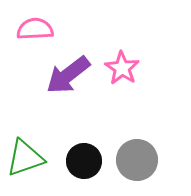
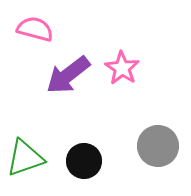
pink semicircle: rotated 18 degrees clockwise
gray circle: moved 21 px right, 14 px up
